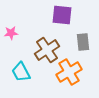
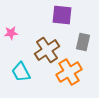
gray rectangle: rotated 18 degrees clockwise
